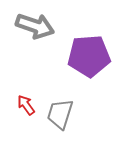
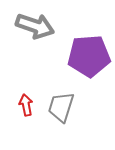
red arrow: rotated 25 degrees clockwise
gray trapezoid: moved 1 px right, 7 px up
